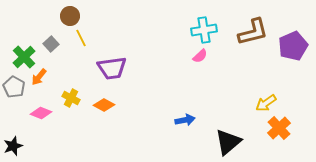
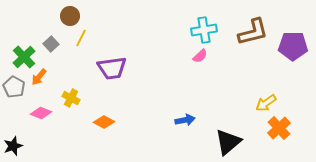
yellow line: rotated 54 degrees clockwise
purple pentagon: rotated 24 degrees clockwise
orange diamond: moved 17 px down
